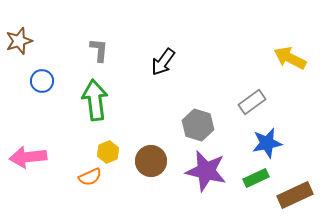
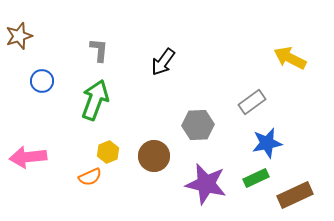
brown star: moved 5 px up
green arrow: rotated 27 degrees clockwise
gray hexagon: rotated 20 degrees counterclockwise
brown circle: moved 3 px right, 5 px up
purple star: moved 13 px down
